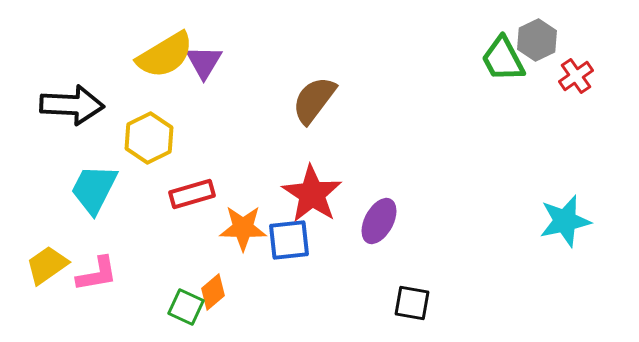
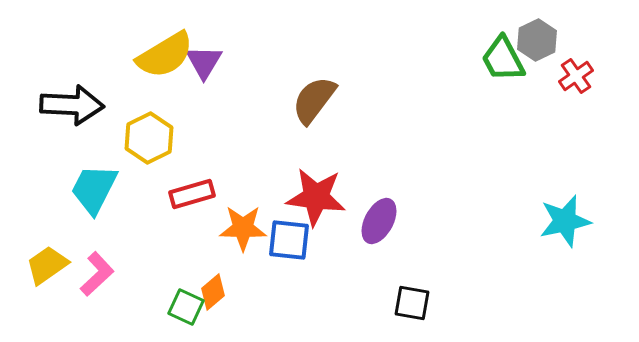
red star: moved 4 px right, 3 px down; rotated 26 degrees counterclockwise
blue square: rotated 12 degrees clockwise
pink L-shape: rotated 33 degrees counterclockwise
